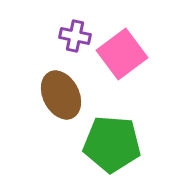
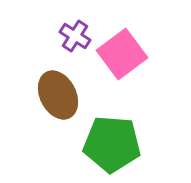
purple cross: rotated 20 degrees clockwise
brown ellipse: moved 3 px left
